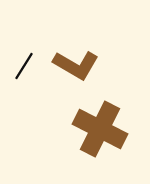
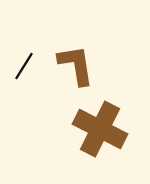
brown L-shape: rotated 129 degrees counterclockwise
